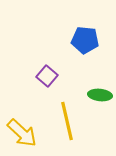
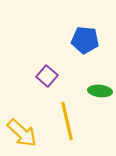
green ellipse: moved 4 px up
